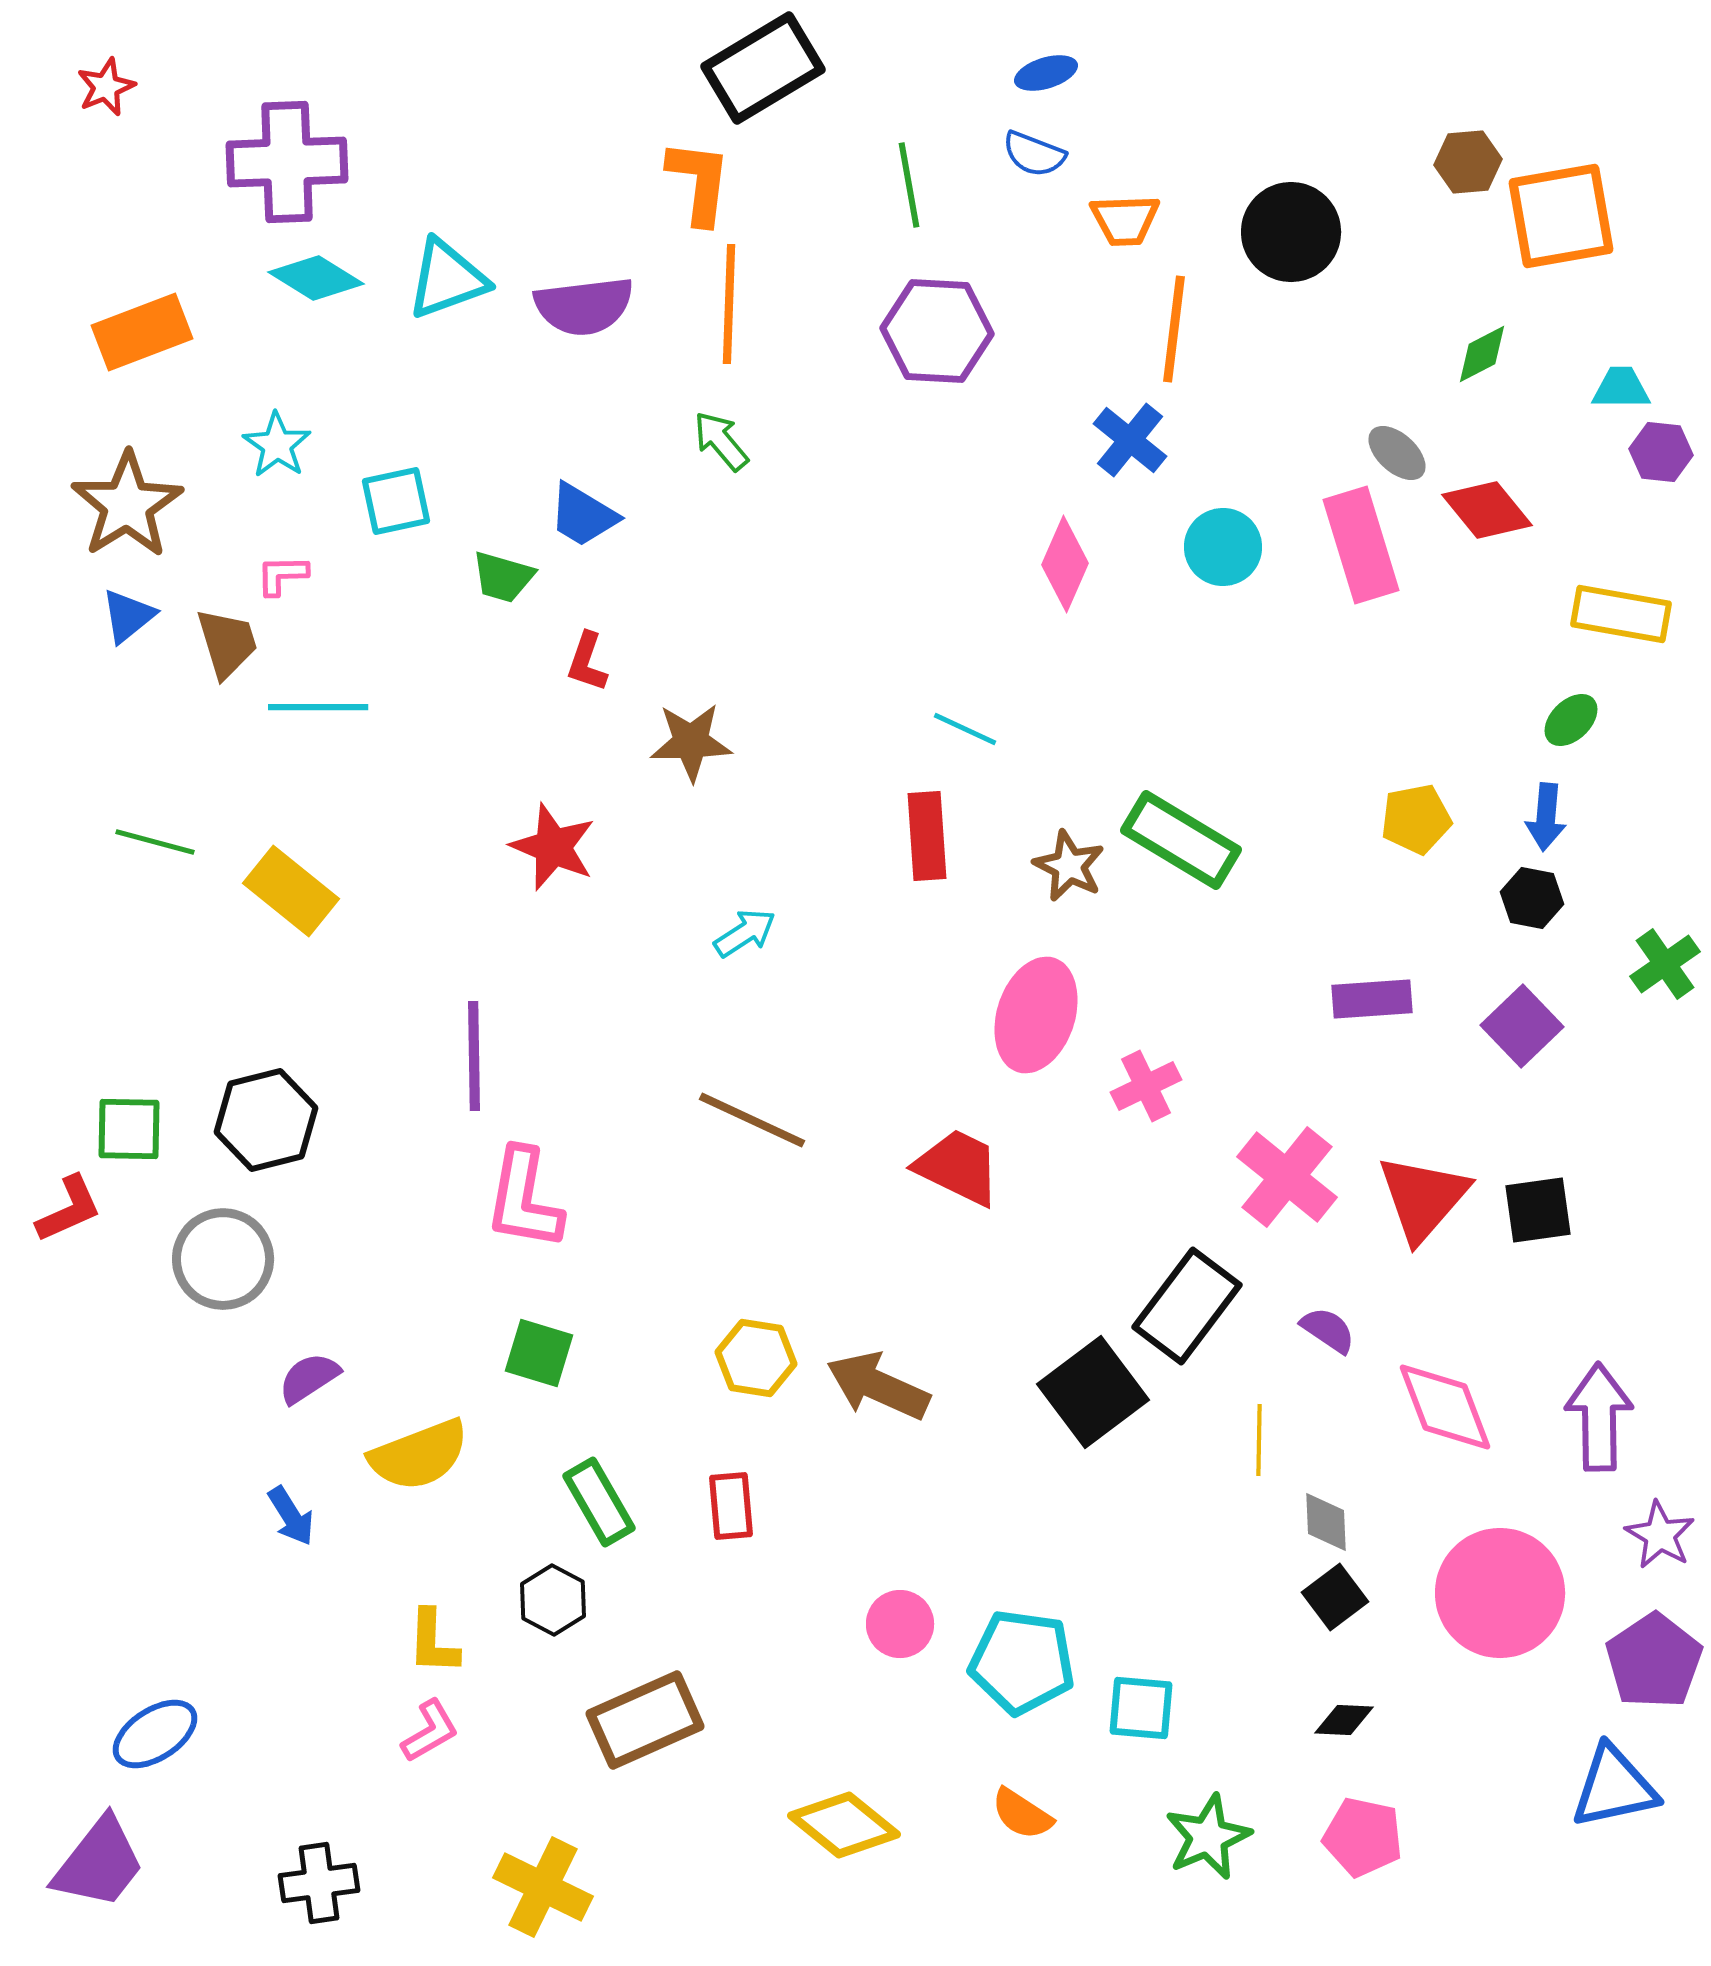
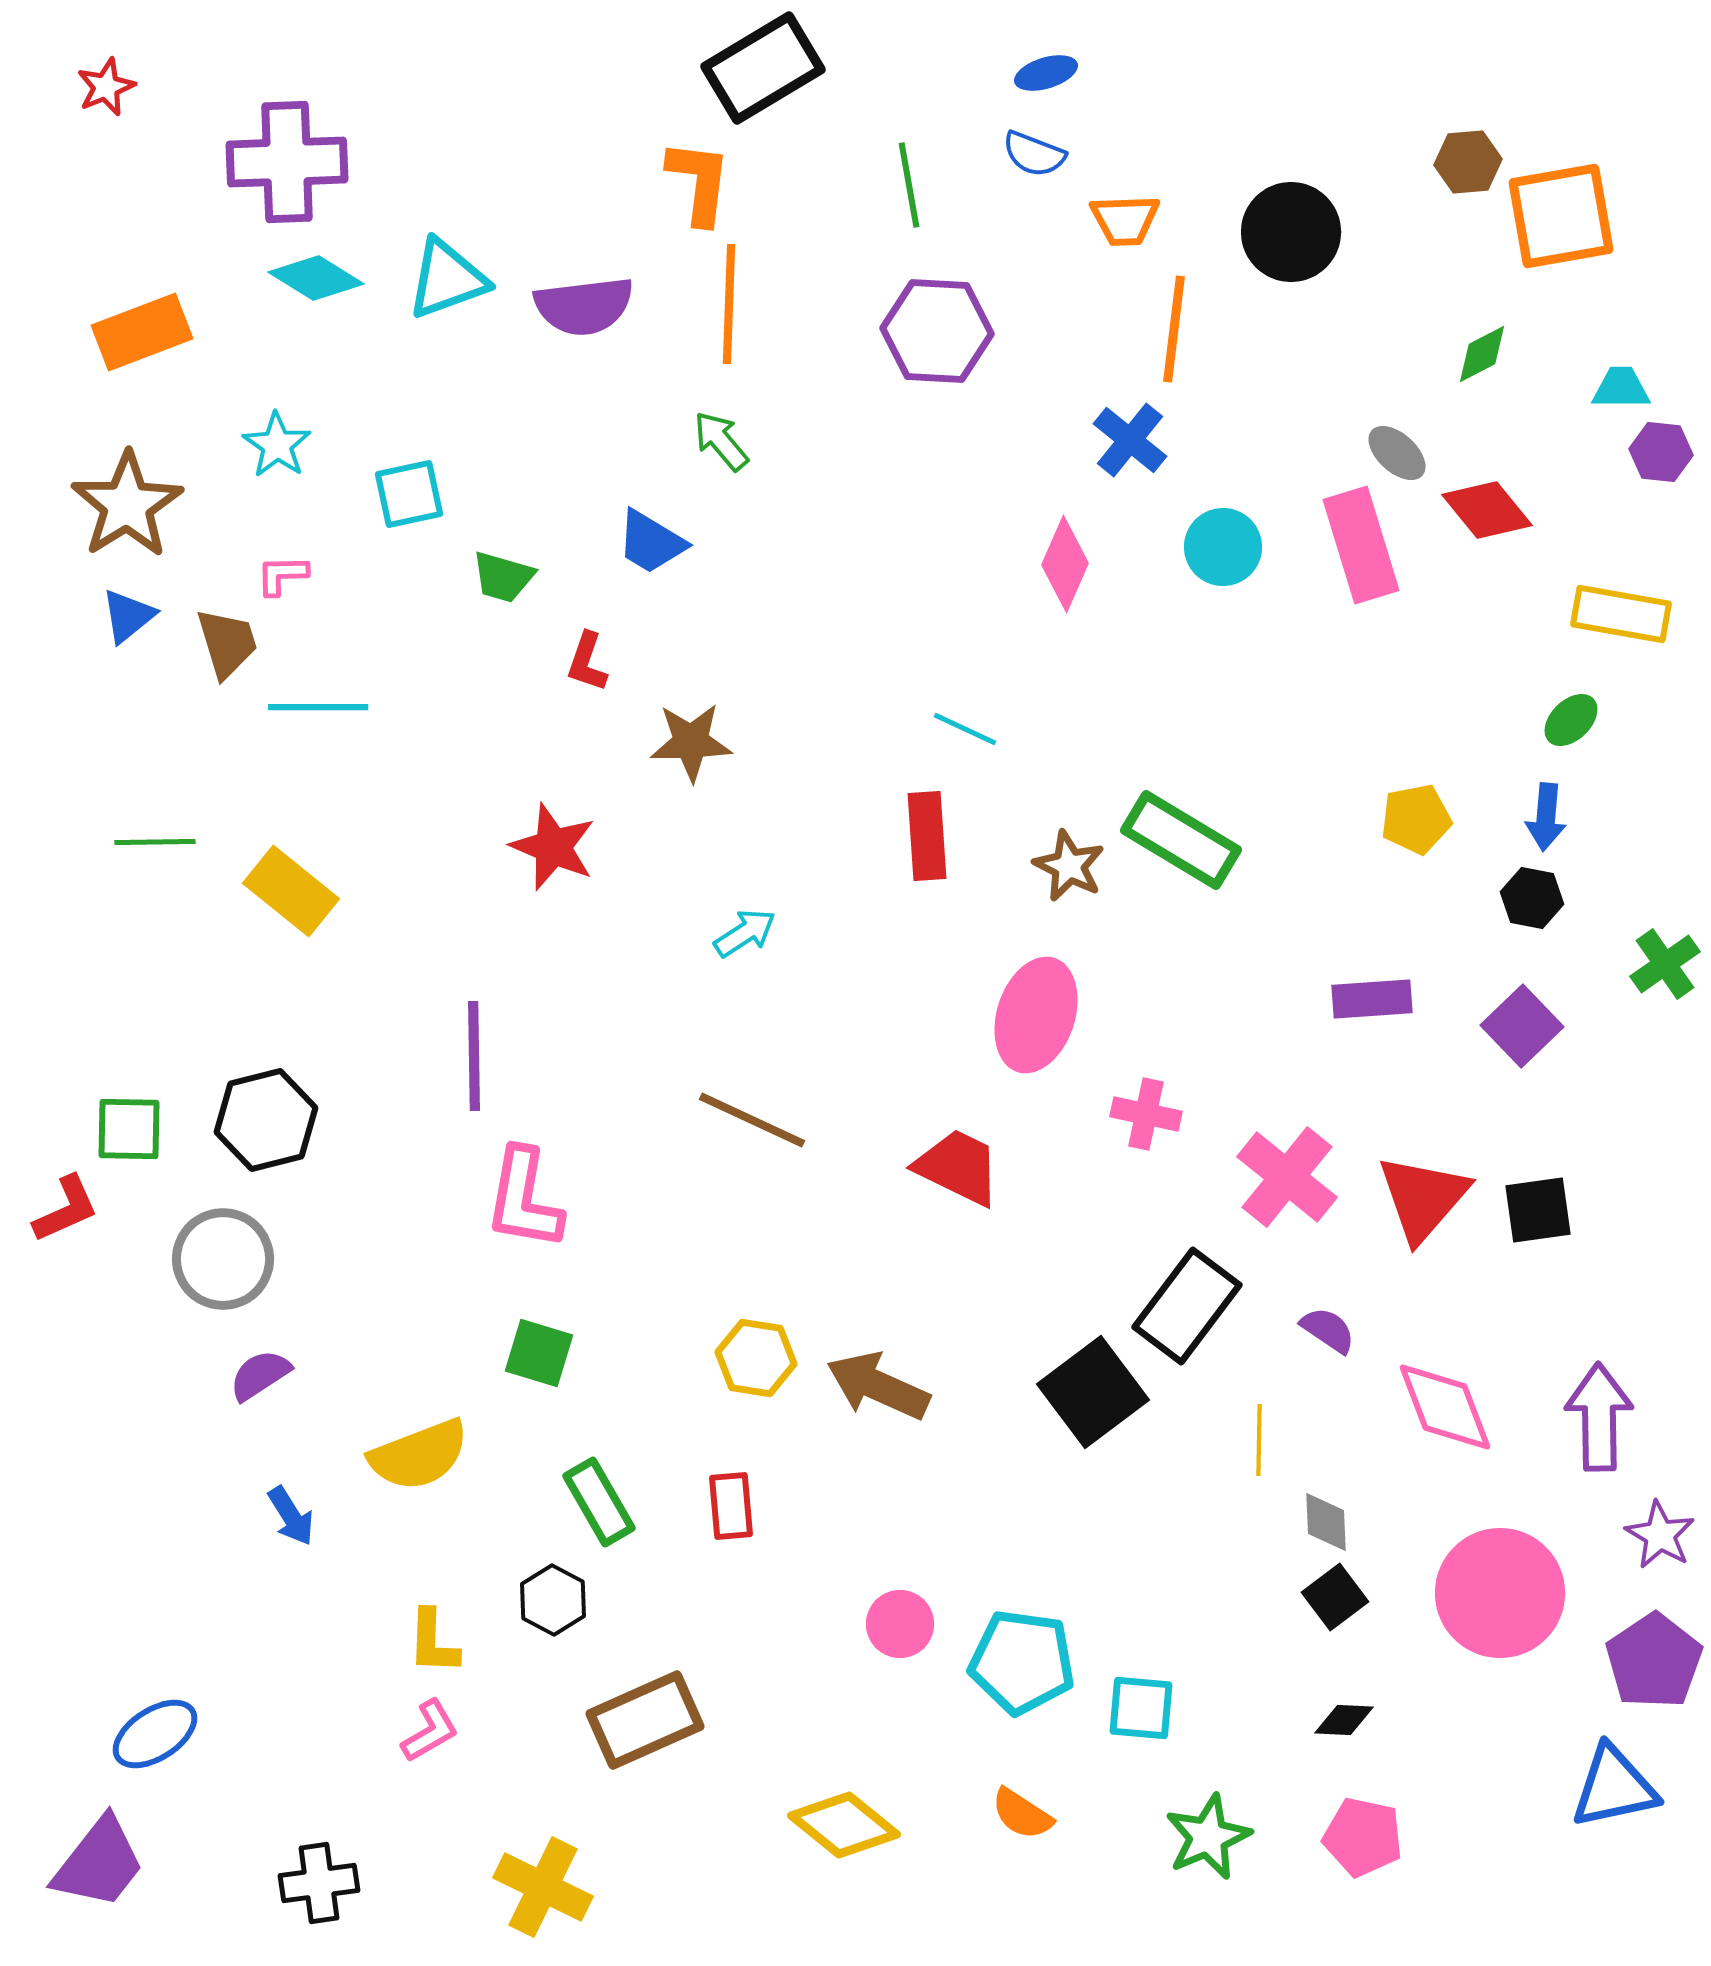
cyan square at (396, 501): moved 13 px right, 7 px up
blue trapezoid at (583, 515): moved 68 px right, 27 px down
green line at (155, 842): rotated 16 degrees counterclockwise
pink cross at (1146, 1086): moved 28 px down; rotated 38 degrees clockwise
red L-shape at (69, 1209): moved 3 px left
purple semicircle at (309, 1378): moved 49 px left, 3 px up
